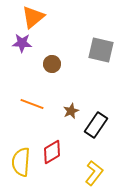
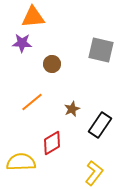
orange triangle: rotated 35 degrees clockwise
orange line: moved 2 px up; rotated 60 degrees counterclockwise
brown star: moved 1 px right, 2 px up
black rectangle: moved 4 px right
red diamond: moved 9 px up
yellow semicircle: rotated 84 degrees clockwise
